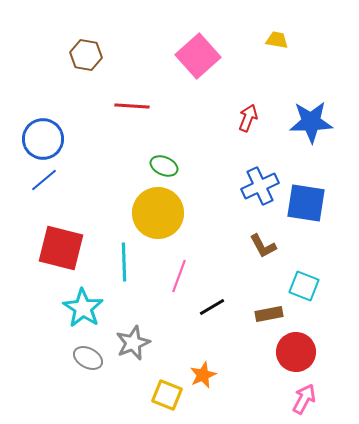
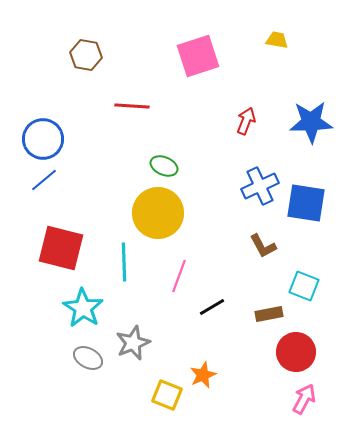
pink square: rotated 24 degrees clockwise
red arrow: moved 2 px left, 3 px down
